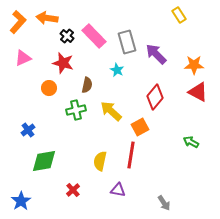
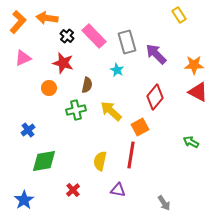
blue star: moved 3 px right, 1 px up
